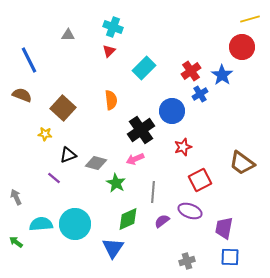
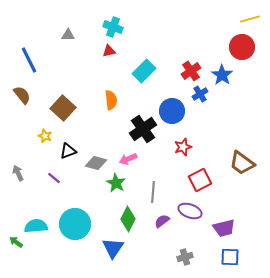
red triangle: rotated 32 degrees clockwise
cyan rectangle: moved 3 px down
brown semicircle: rotated 30 degrees clockwise
black cross: moved 2 px right, 1 px up
yellow star: moved 2 px down; rotated 16 degrees clockwise
black triangle: moved 4 px up
pink arrow: moved 7 px left
gray arrow: moved 2 px right, 24 px up
green diamond: rotated 40 degrees counterclockwise
cyan semicircle: moved 5 px left, 2 px down
purple trapezoid: rotated 115 degrees counterclockwise
gray cross: moved 2 px left, 4 px up
